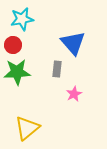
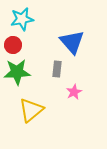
blue triangle: moved 1 px left, 1 px up
pink star: moved 2 px up
yellow triangle: moved 4 px right, 18 px up
